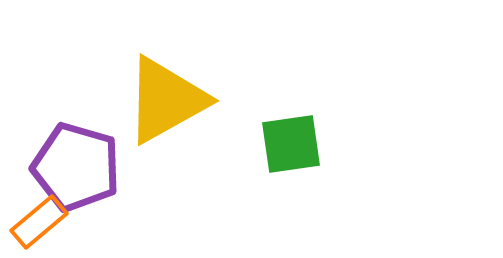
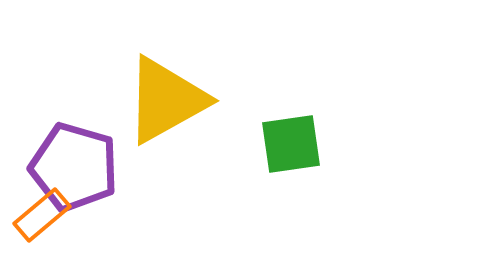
purple pentagon: moved 2 px left
orange rectangle: moved 3 px right, 7 px up
